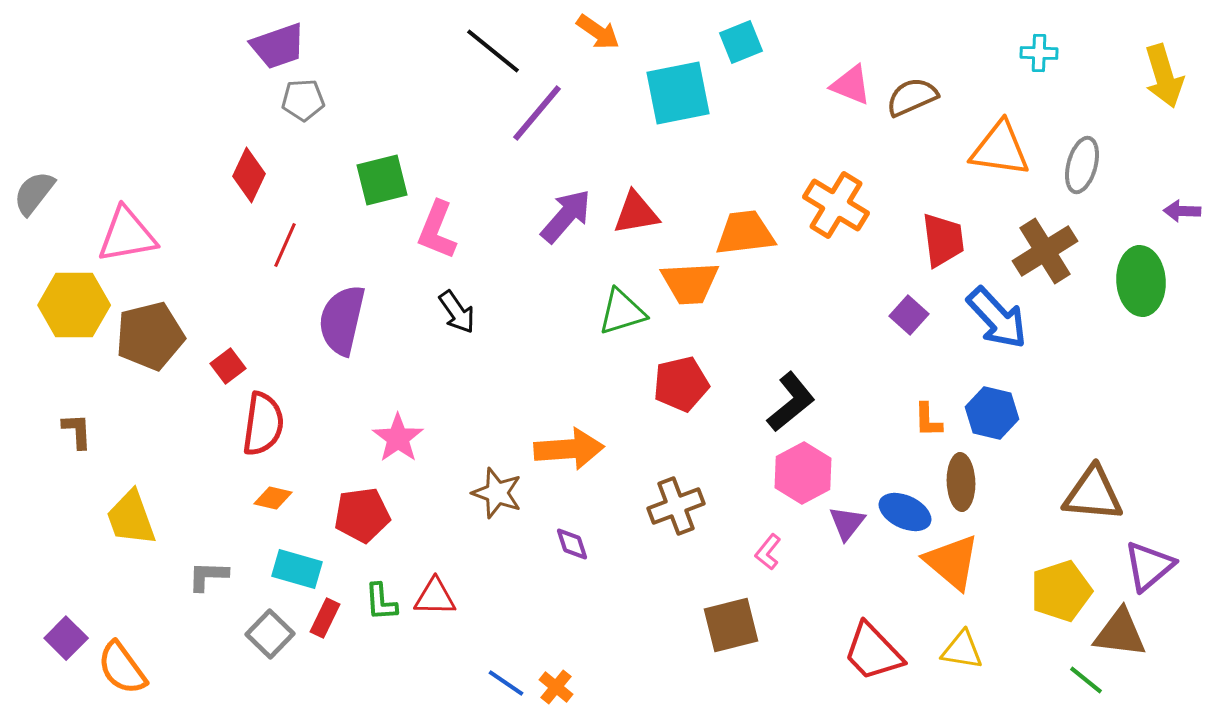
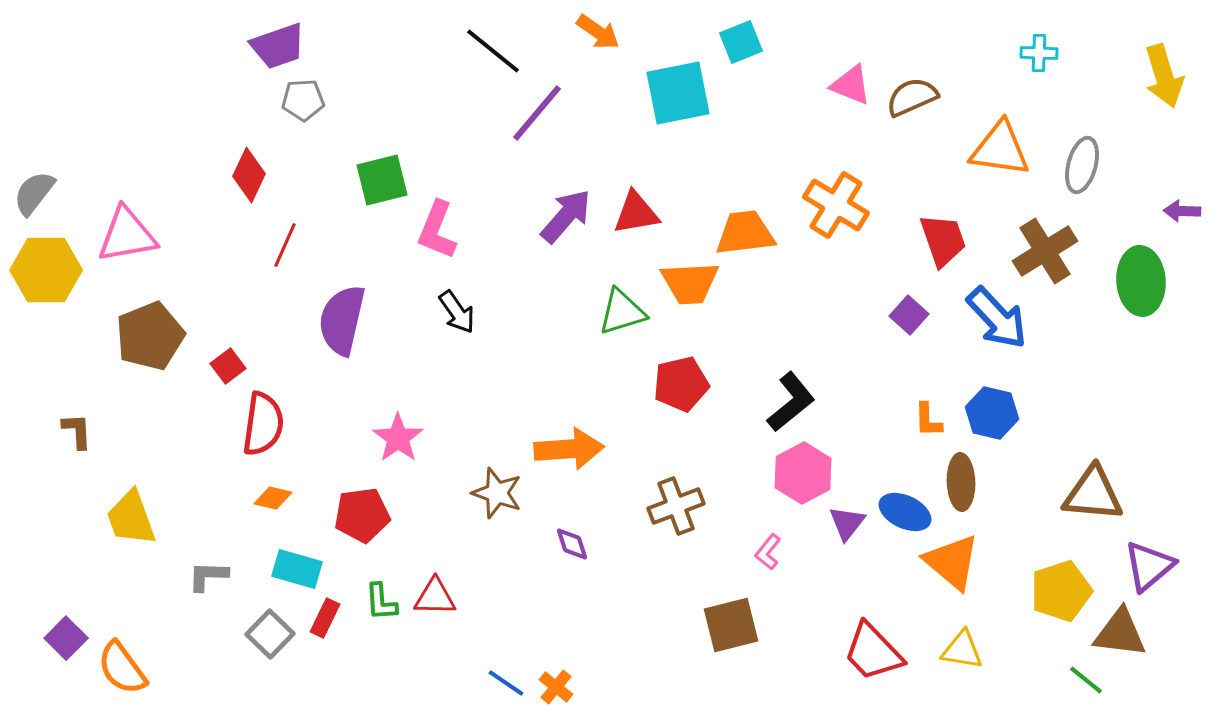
red trapezoid at (943, 240): rotated 12 degrees counterclockwise
yellow hexagon at (74, 305): moved 28 px left, 35 px up
brown pentagon at (150, 336): rotated 8 degrees counterclockwise
